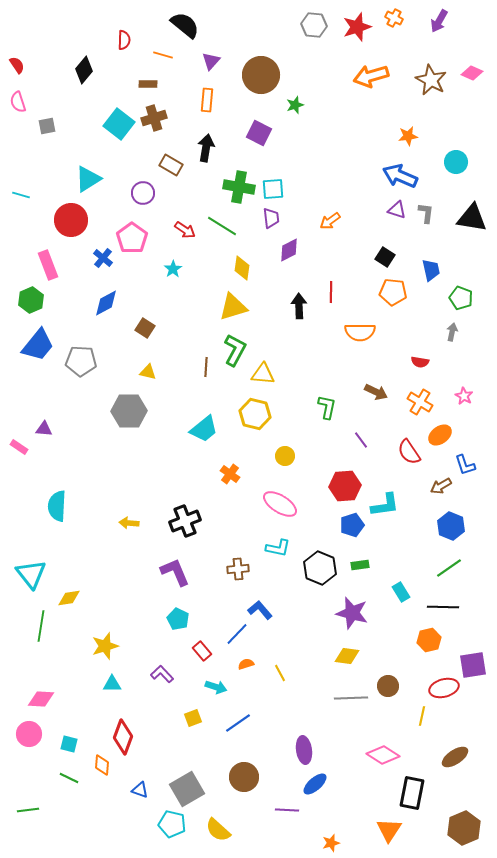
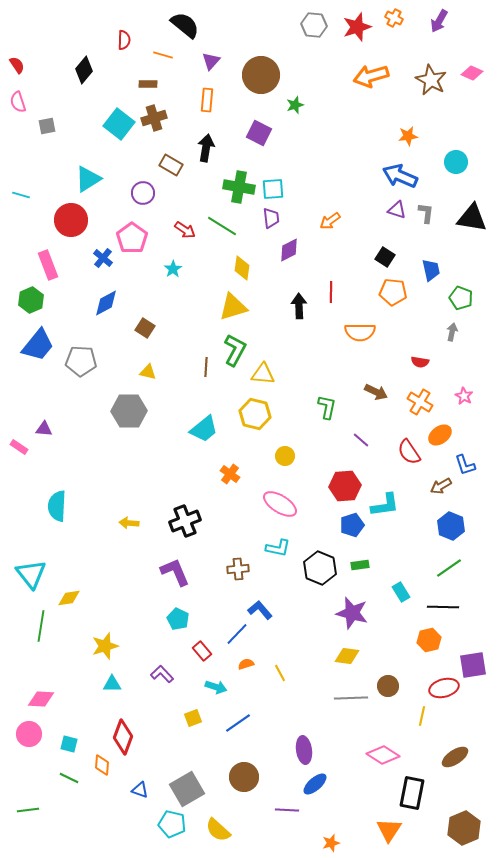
purple line at (361, 440): rotated 12 degrees counterclockwise
